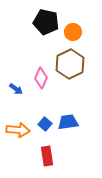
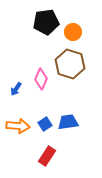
black pentagon: rotated 20 degrees counterclockwise
brown hexagon: rotated 16 degrees counterclockwise
pink diamond: moved 1 px down
blue arrow: rotated 88 degrees clockwise
blue square: rotated 16 degrees clockwise
orange arrow: moved 4 px up
red rectangle: rotated 42 degrees clockwise
